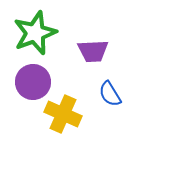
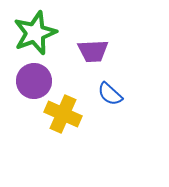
purple circle: moved 1 px right, 1 px up
blue semicircle: rotated 16 degrees counterclockwise
